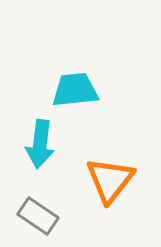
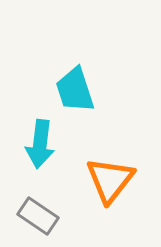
cyan trapezoid: rotated 102 degrees counterclockwise
